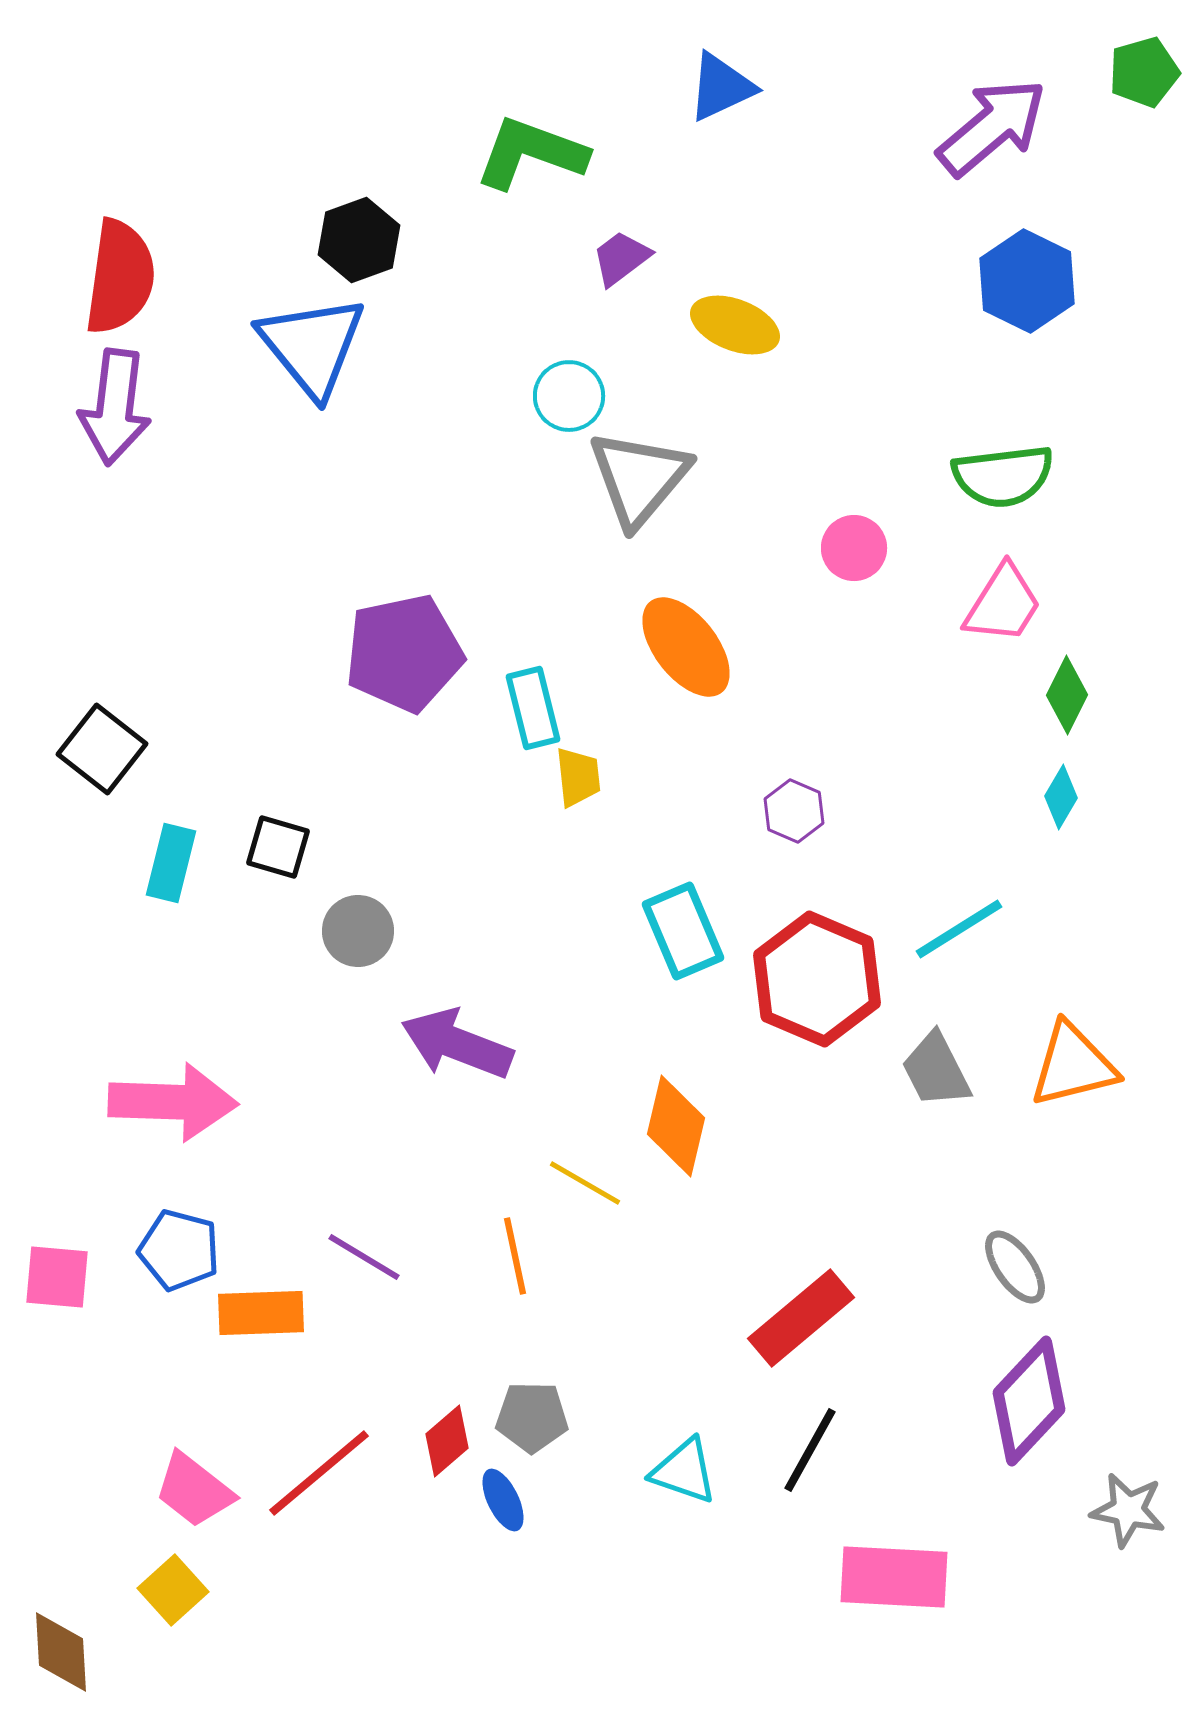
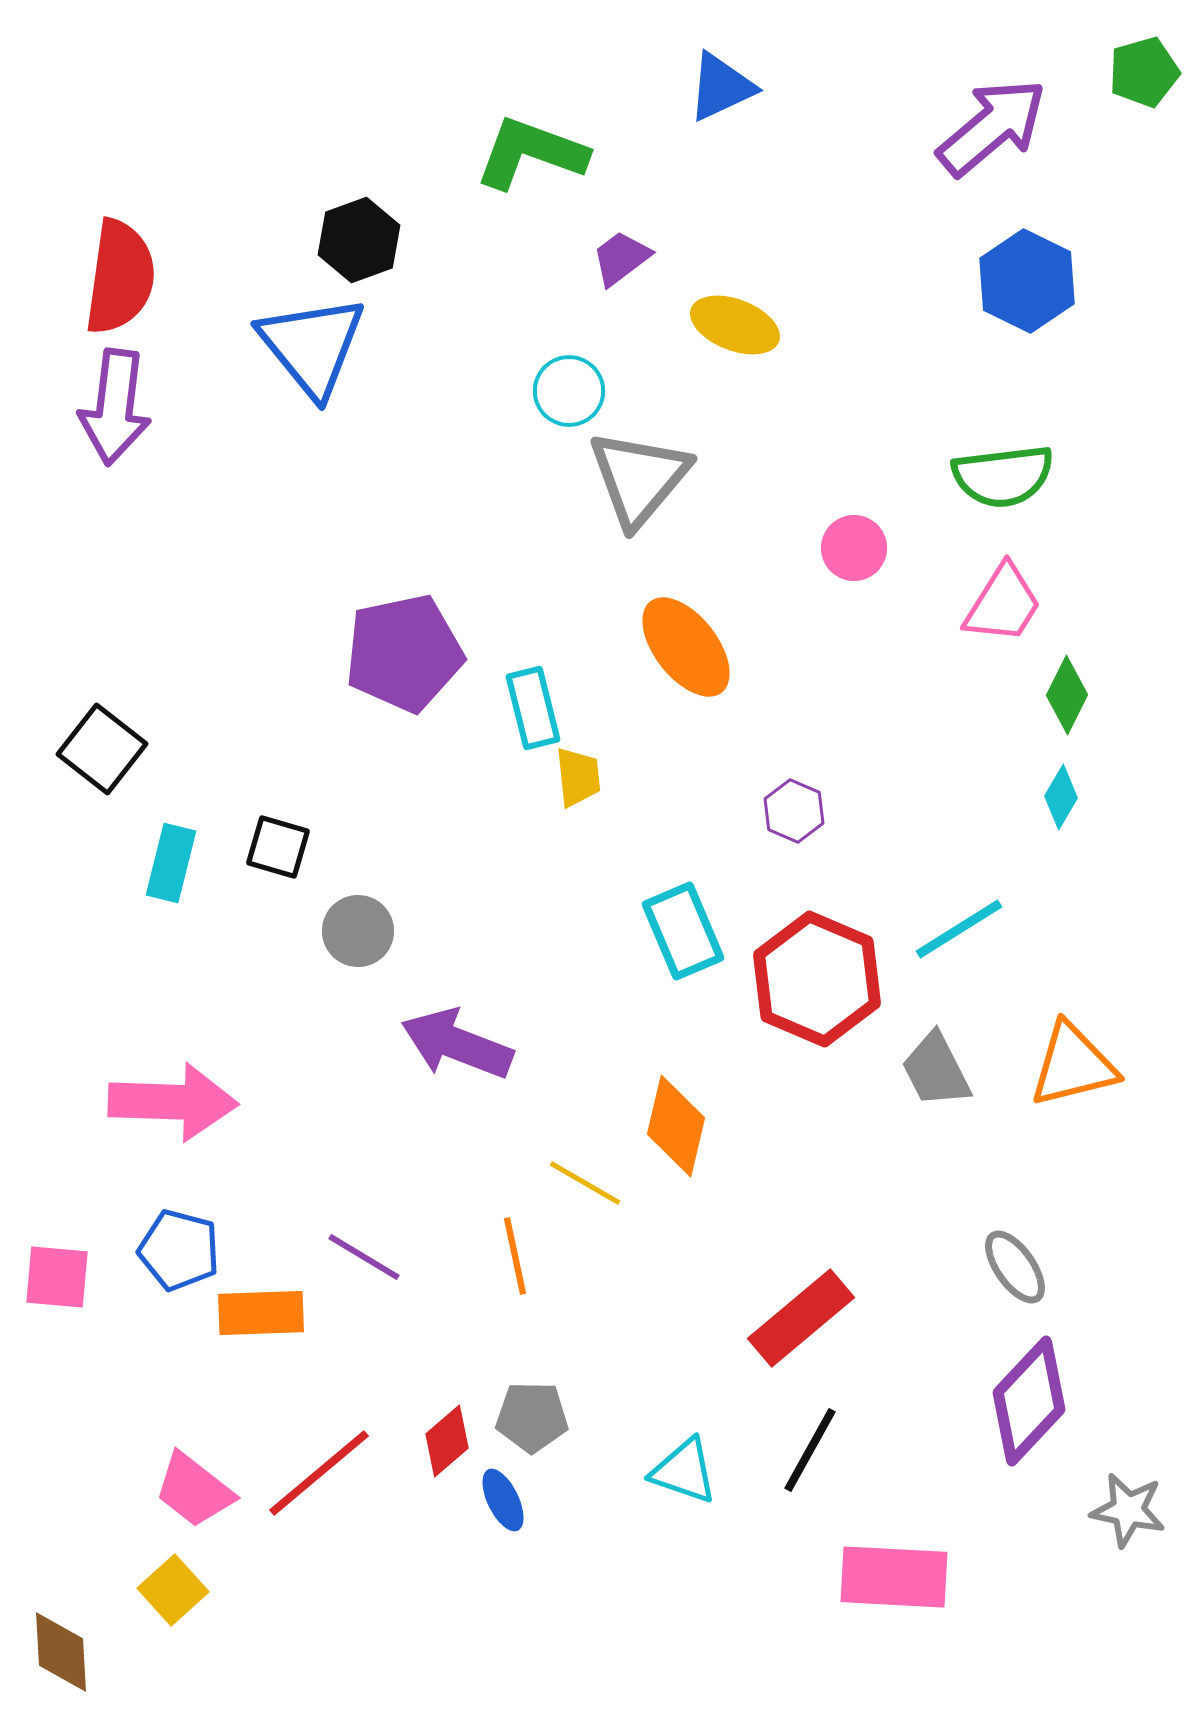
cyan circle at (569, 396): moved 5 px up
